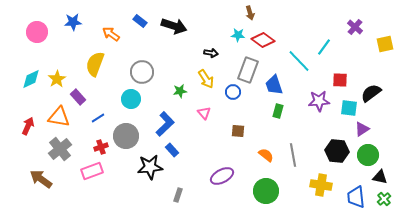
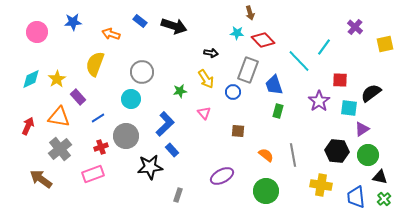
orange arrow at (111, 34): rotated 18 degrees counterclockwise
cyan star at (238, 35): moved 1 px left, 2 px up
red diamond at (263, 40): rotated 10 degrees clockwise
purple star at (319, 101): rotated 30 degrees counterclockwise
pink rectangle at (92, 171): moved 1 px right, 3 px down
